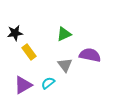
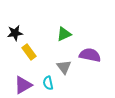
gray triangle: moved 1 px left, 2 px down
cyan semicircle: rotated 64 degrees counterclockwise
